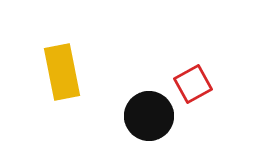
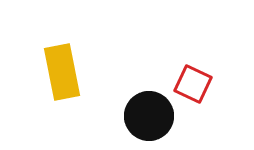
red square: rotated 36 degrees counterclockwise
